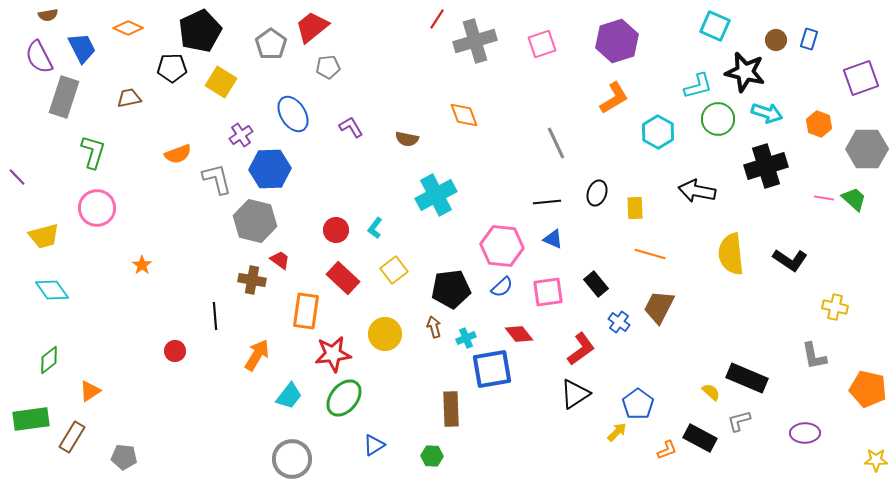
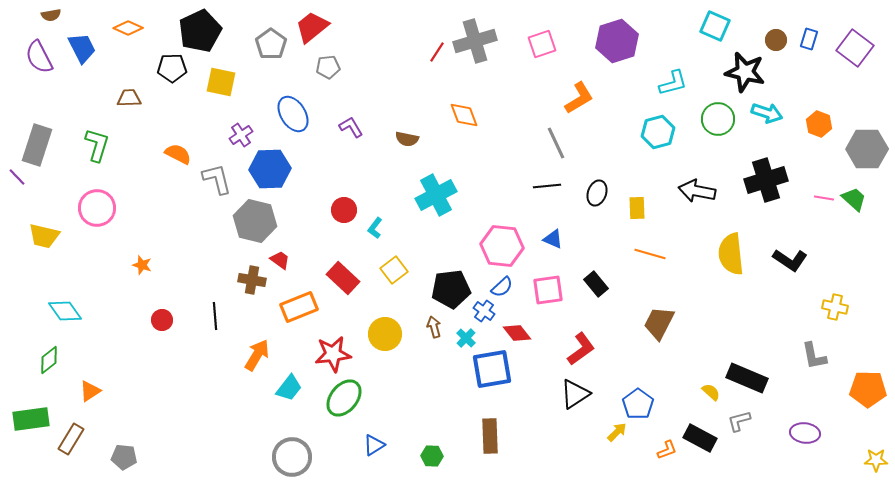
brown semicircle at (48, 15): moved 3 px right
red line at (437, 19): moved 33 px down
purple square at (861, 78): moved 6 px left, 30 px up; rotated 33 degrees counterclockwise
yellow square at (221, 82): rotated 20 degrees counterclockwise
cyan L-shape at (698, 86): moved 25 px left, 3 px up
gray rectangle at (64, 97): moved 27 px left, 48 px down
brown trapezoid at (129, 98): rotated 10 degrees clockwise
orange L-shape at (614, 98): moved 35 px left
cyan hexagon at (658, 132): rotated 16 degrees clockwise
green L-shape at (93, 152): moved 4 px right, 7 px up
orange semicircle at (178, 154): rotated 132 degrees counterclockwise
black cross at (766, 166): moved 14 px down
black line at (547, 202): moved 16 px up
yellow rectangle at (635, 208): moved 2 px right
red circle at (336, 230): moved 8 px right, 20 px up
yellow trapezoid at (44, 236): rotated 28 degrees clockwise
orange star at (142, 265): rotated 18 degrees counterclockwise
cyan diamond at (52, 290): moved 13 px right, 21 px down
pink square at (548, 292): moved 2 px up
brown trapezoid at (659, 307): moved 16 px down
orange rectangle at (306, 311): moved 7 px left, 4 px up; rotated 60 degrees clockwise
blue cross at (619, 322): moved 135 px left, 11 px up
red diamond at (519, 334): moved 2 px left, 1 px up
cyan cross at (466, 338): rotated 24 degrees counterclockwise
red circle at (175, 351): moved 13 px left, 31 px up
orange pentagon at (868, 389): rotated 12 degrees counterclockwise
cyan trapezoid at (289, 396): moved 8 px up
brown rectangle at (451, 409): moved 39 px right, 27 px down
purple ellipse at (805, 433): rotated 8 degrees clockwise
brown rectangle at (72, 437): moved 1 px left, 2 px down
gray circle at (292, 459): moved 2 px up
